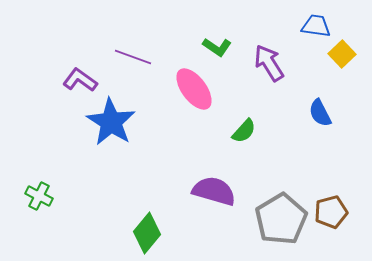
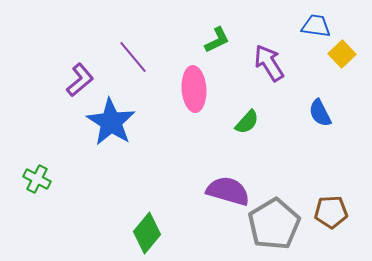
green L-shape: moved 7 px up; rotated 60 degrees counterclockwise
purple line: rotated 30 degrees clockwise
purple L-shape: rotated 104 degrees clockwise
pink ellipse: rotated 33 degrees clockwise
green semicircle: moved 3 px right, 9 px up
purple semicircle: moved 14 px right
green cross: moved 2 px left, 17 px up
brown pentagon: rotated 12 degrees clockwise
gray pentagon: moved 7 px left, 5 px down
